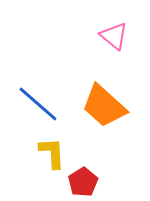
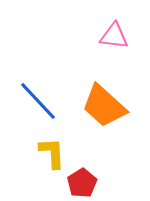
pink triangle: rotated 32 degrees counterclockwise
blue line: moved 3 px up; rotated 6 degrees clockwise
red pentagon: moved 1 px left, 1 px down
